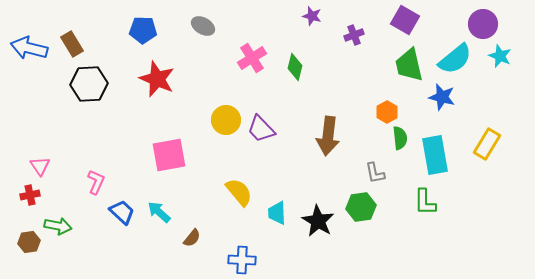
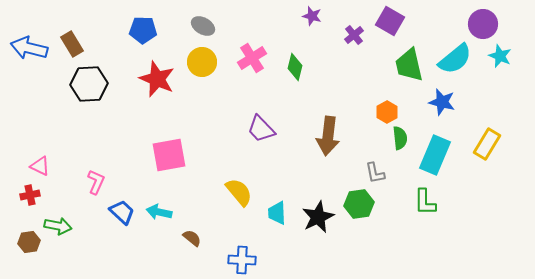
purple square: moved 15 px left, 1 px down
purple cross: rotated 18 degrees counterclockwise
blue star: moved 5 px down
yellow circle: moved 24 px left, 58 px up
cyan rectangle: rotated 33 degrees clockwise
pink triangle: rotated 30 degrees counterclockwise
green hexagon: moved 2 px left, 3 px up
cyan arrow: rotated 30 degrees counterclockwise
black star: moved 4 px up; rotated 16 degrees clockwise
brown semicircle: rotated 90 degrees counterclockwise
